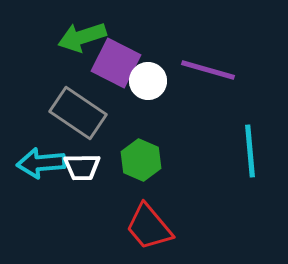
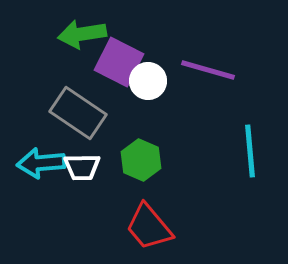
green arrow: moved 3 px up; rotated 9 degrees clockwise
purple square: moved 3 px right, 1 px up
